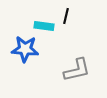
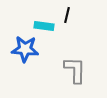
black line: moved 1 px right, 1 px up
gray L-shape: moved 2 px left; rotated 76 degrees counterclockwise
